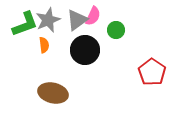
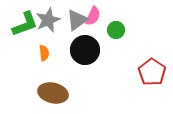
orange semicircle: moved 8 px down
